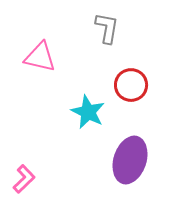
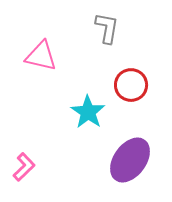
pink triangle: moved 1 px right, 1 px up
cyan star: rotated 8 degrees clockwise
purple ellipse: rotated 18 degrees clockwise
pink L-shape: moved 12 px up
